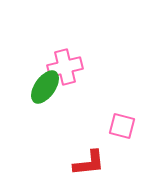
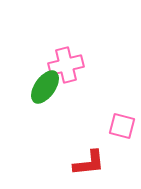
pink cross: moved 1 px right, 2 px up
